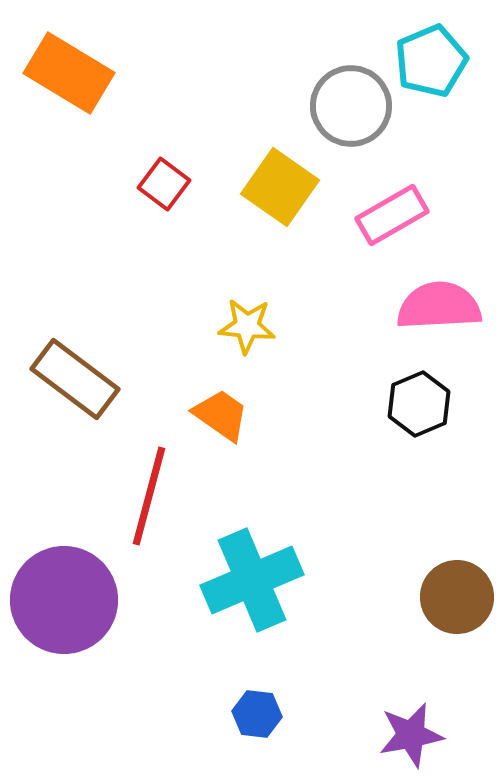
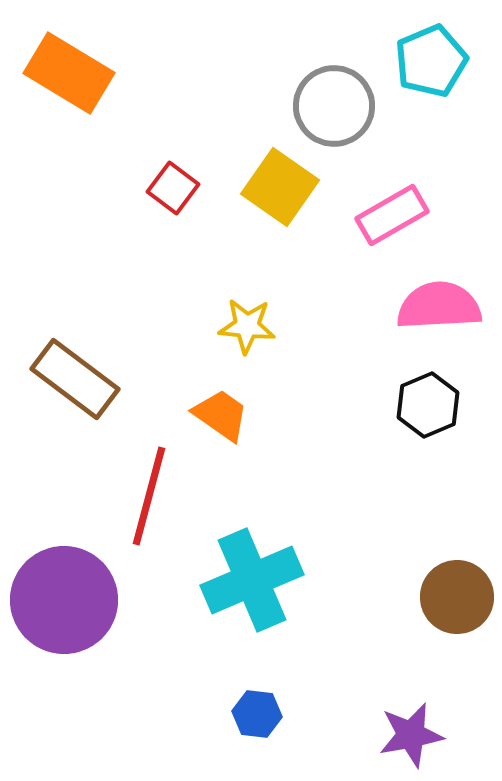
gray circle: moved 17 px left
red square: moved 9 px right, 4 px down
black hexagon: moved 9 px right, 1 px down
